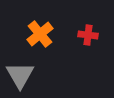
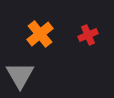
red cross: rotated 30 degrees counterclockwise
